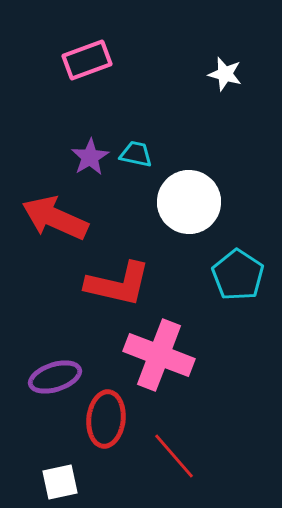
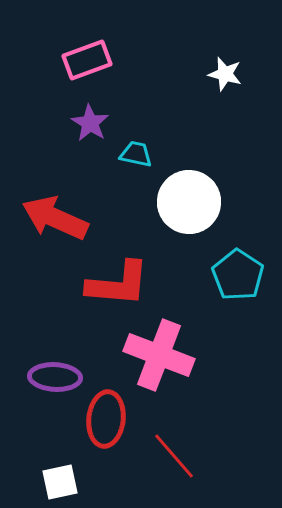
purple star: moved 34 px up; rotated 9 degrees counterclockwise
red L-shape: rotated 8 degrees counterclockwise
purple ellipse: rotated 21 degrees clockwise
